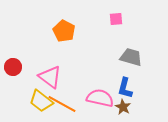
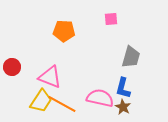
pink square: moved 5 px left
orange pentagon: rotated 25 degrees counterclockwise
gray trapezoid: rotated 90 degrees clockwise
red circle: moved 1 px left
pink triangle: rotated 15 degrees counterclockwise
blue L-shape: moved 2 px left
yellow trapezoid: rotated 95 degrees counterclockwise
